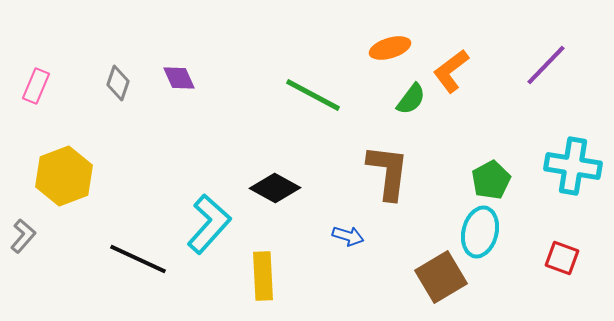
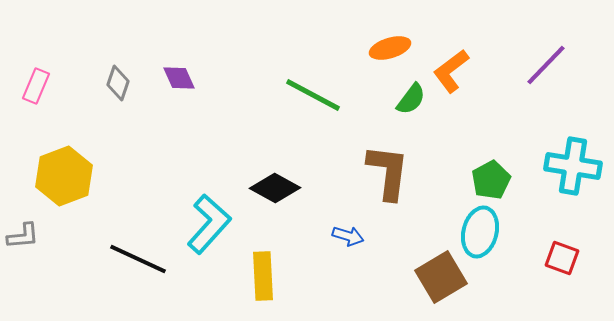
gray L-shape: rotated 44 degrees clockwise
